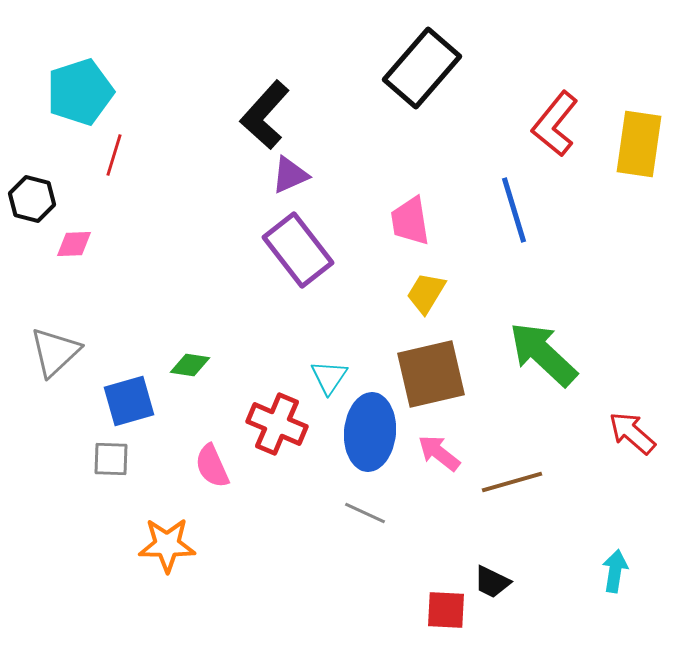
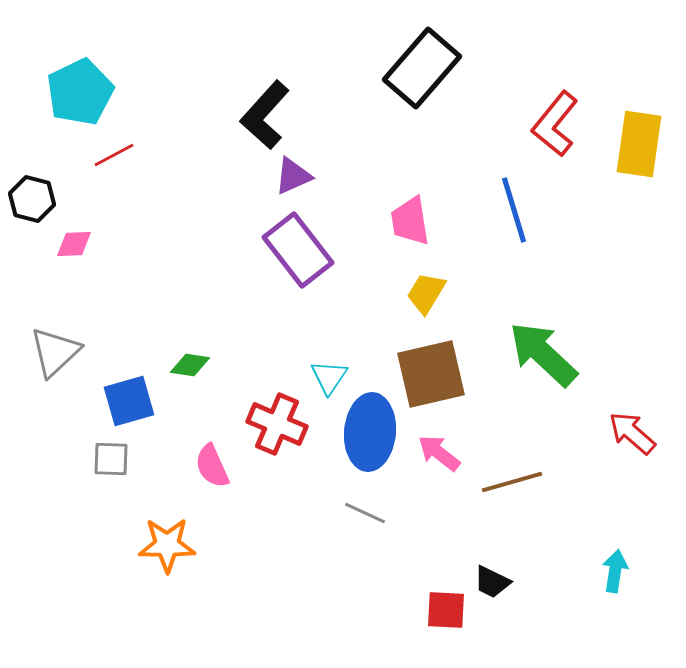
cyan pentagon: rotated 8 degrees counterclockwise
red line: rotated 45 degrees clockwise
purple triangle: moved 3 px right, 1 px down
